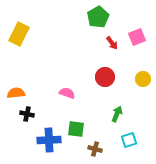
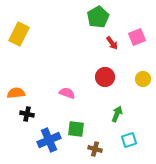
blue cross: rotated 20 degrees counterclockwise
